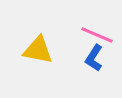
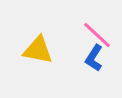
pink line: rotated 20 degrees clockwise
